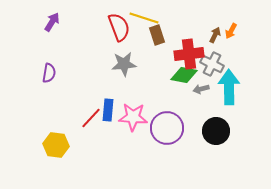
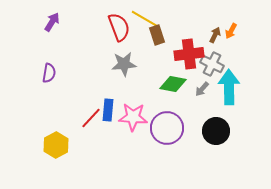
yellow line: moved 1 px right, 1 px down; rotated 12 degrees clockwise
green diamond: moved 11 px left, 9 px down
gray arrow: moved 1 px right; rotated 35 degrees counterclockwise
yellow hexagon: rotated 25 degrees clockwise
